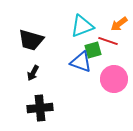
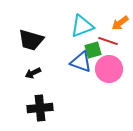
orange arrow: moved 1 px right, 1 px up
black arrow: rotated 35 degrees clockwise
pink circle: moved 5 px left, 10 px up
